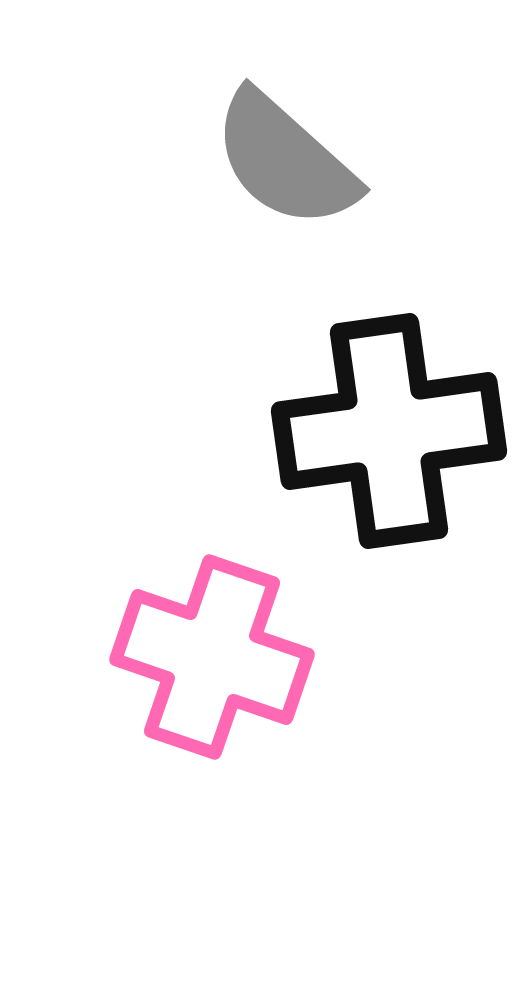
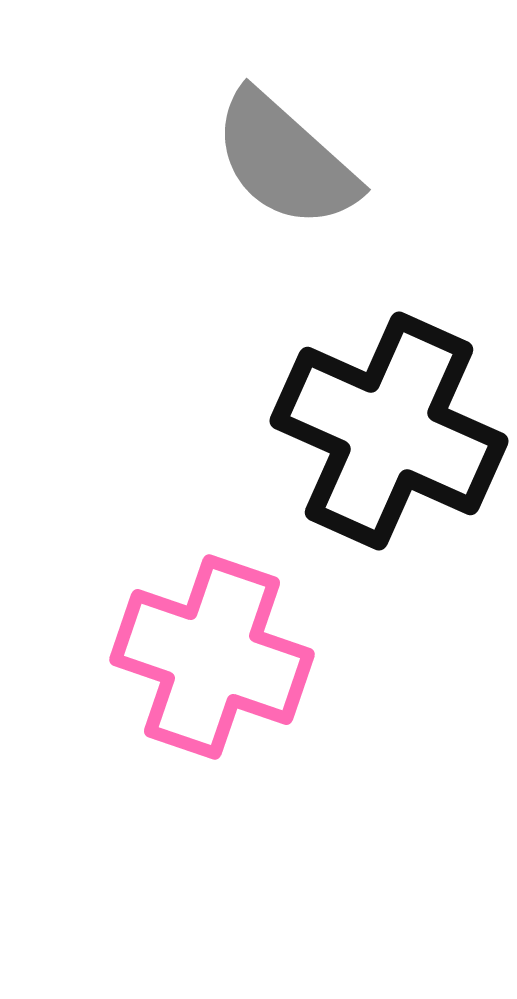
black cross: rotated 32 degrees clockwise
